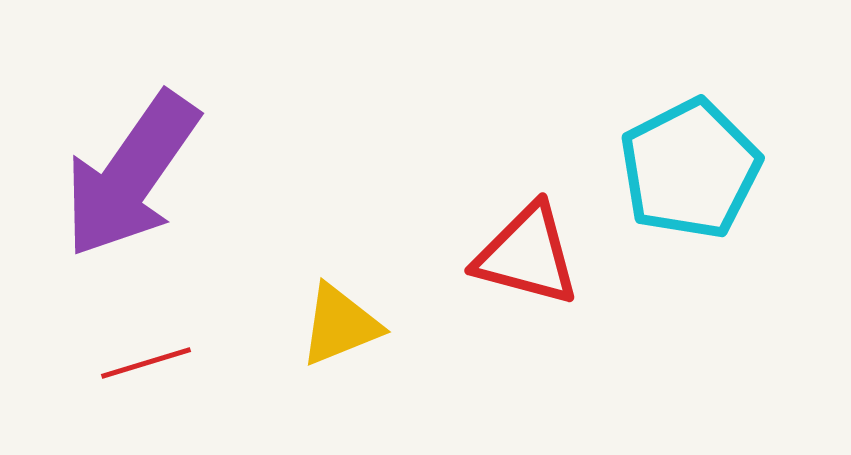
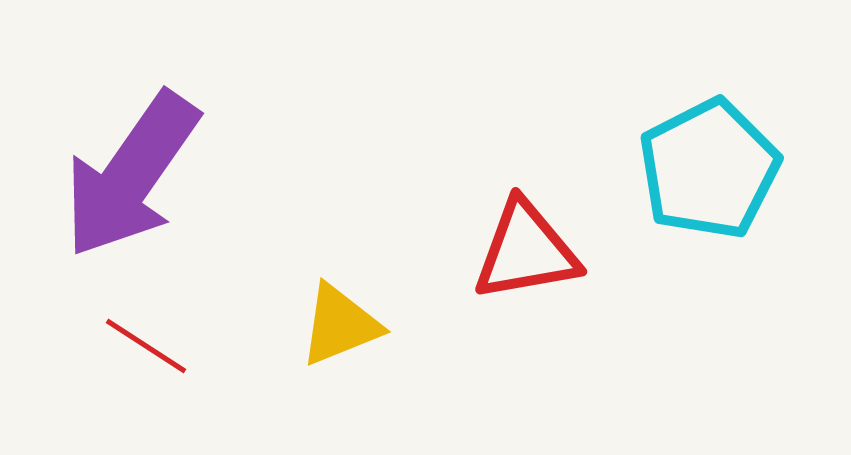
cyan pentagon: moved 19 px right
red triangle: moved 1 px left, 4 px up; rotated 25 degrees counterclockwise
red line: moved 17 px up; rotated 50 degrees clockwise
